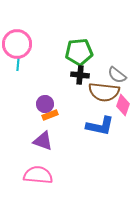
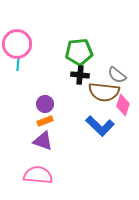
orange rectangle: moved 5 px left, 6 px down
blue L-shape: rotated 32 degrees clockwise
